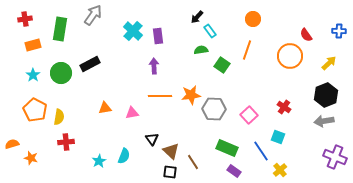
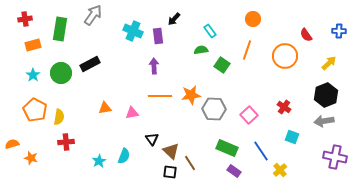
black arrow at (197, 17): moved 23 px left, 2 px down
cyan cross at (133, 31): rotated 18 degrees counterclockwise
orange circle at (290, 56): moved 5 px left
cyan square at (278, 137): moved 14 px right
purple cross at (335, 157): rotated 10 degrees counterclockwise
brown line at (193, 162): moved 3 px left, 1 px down
